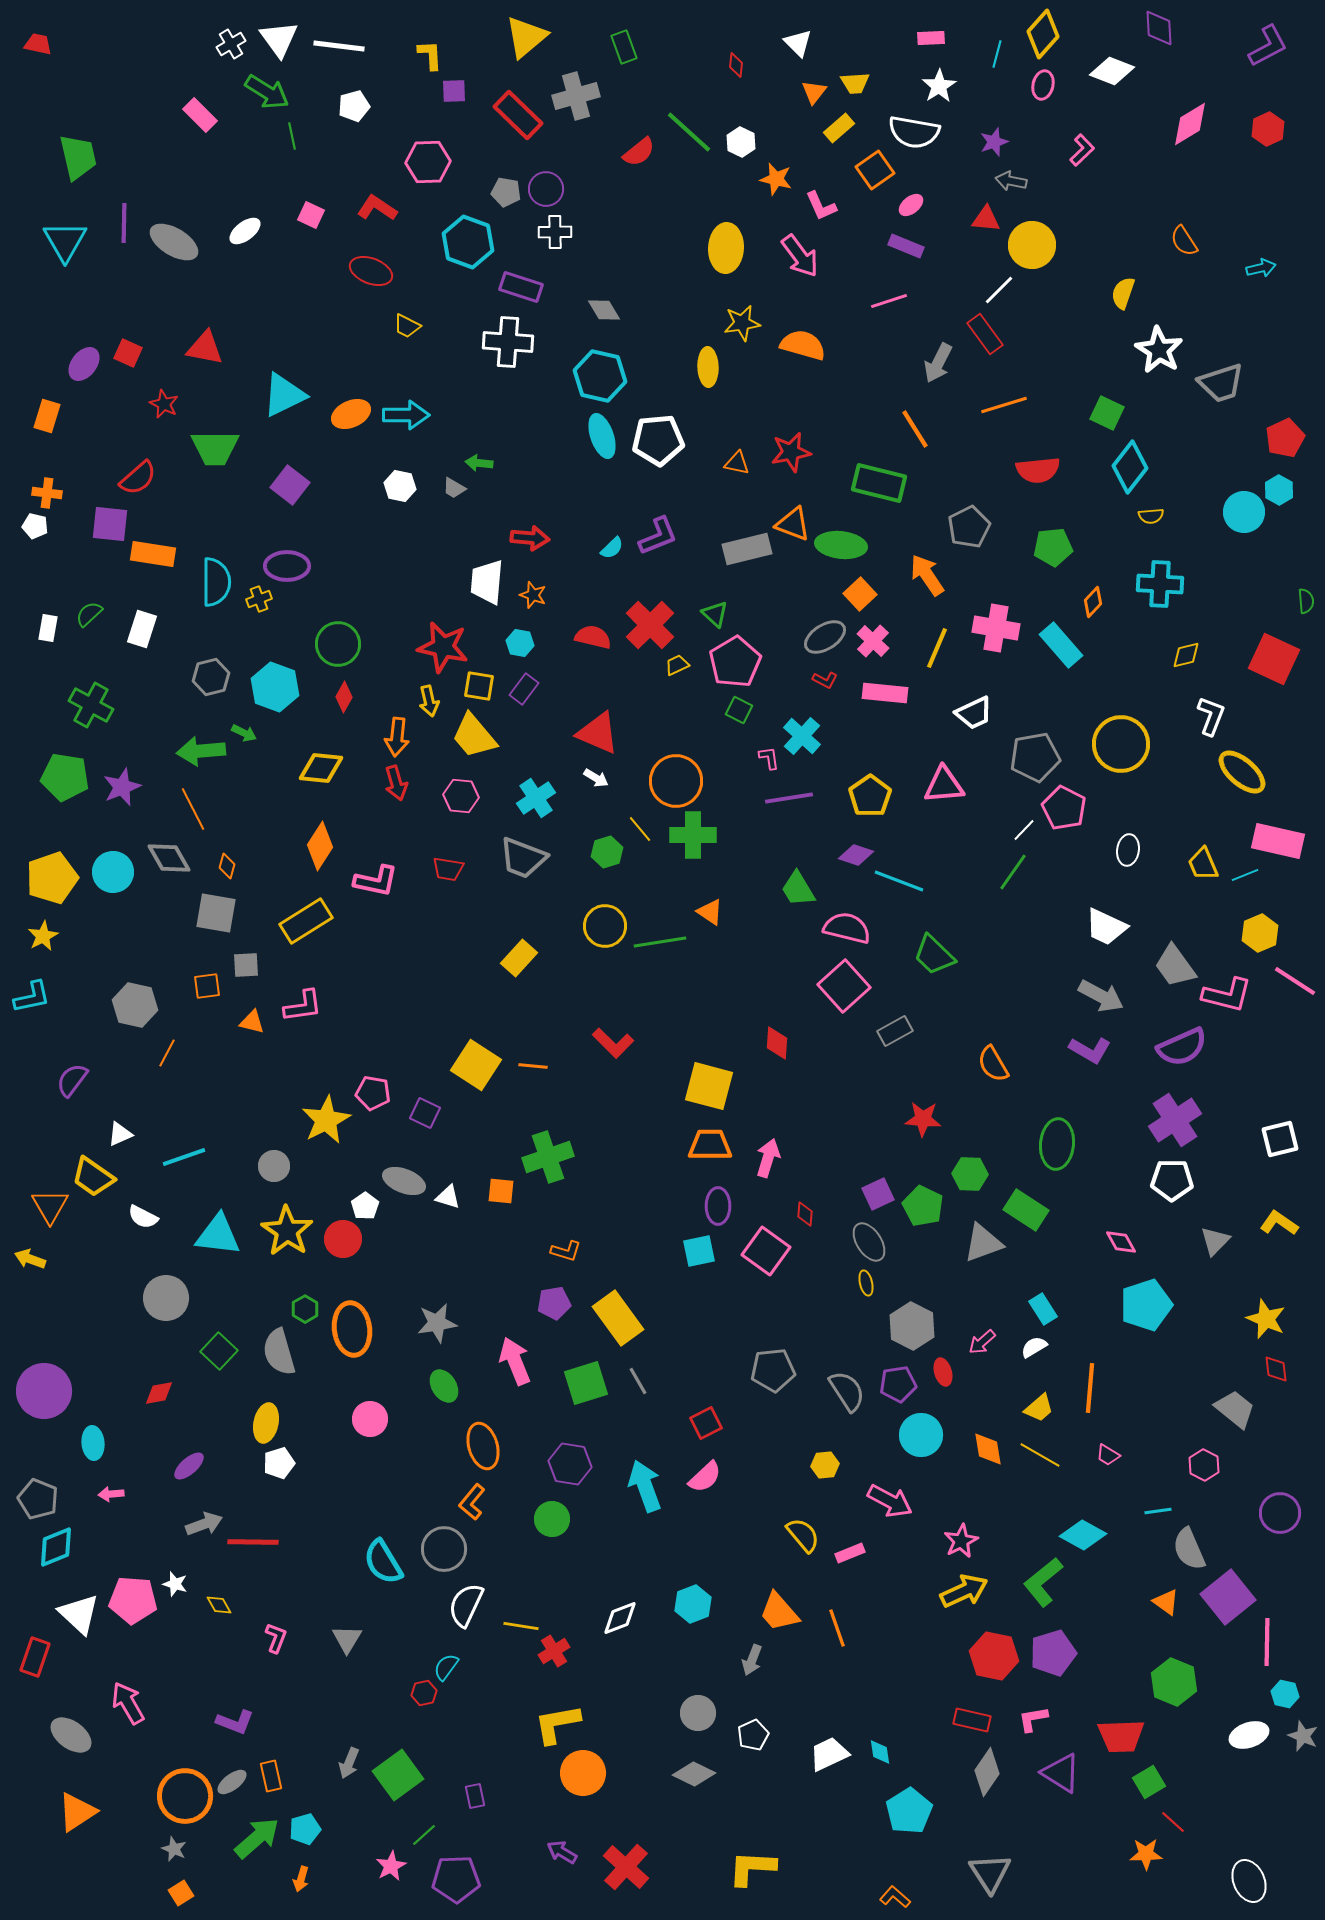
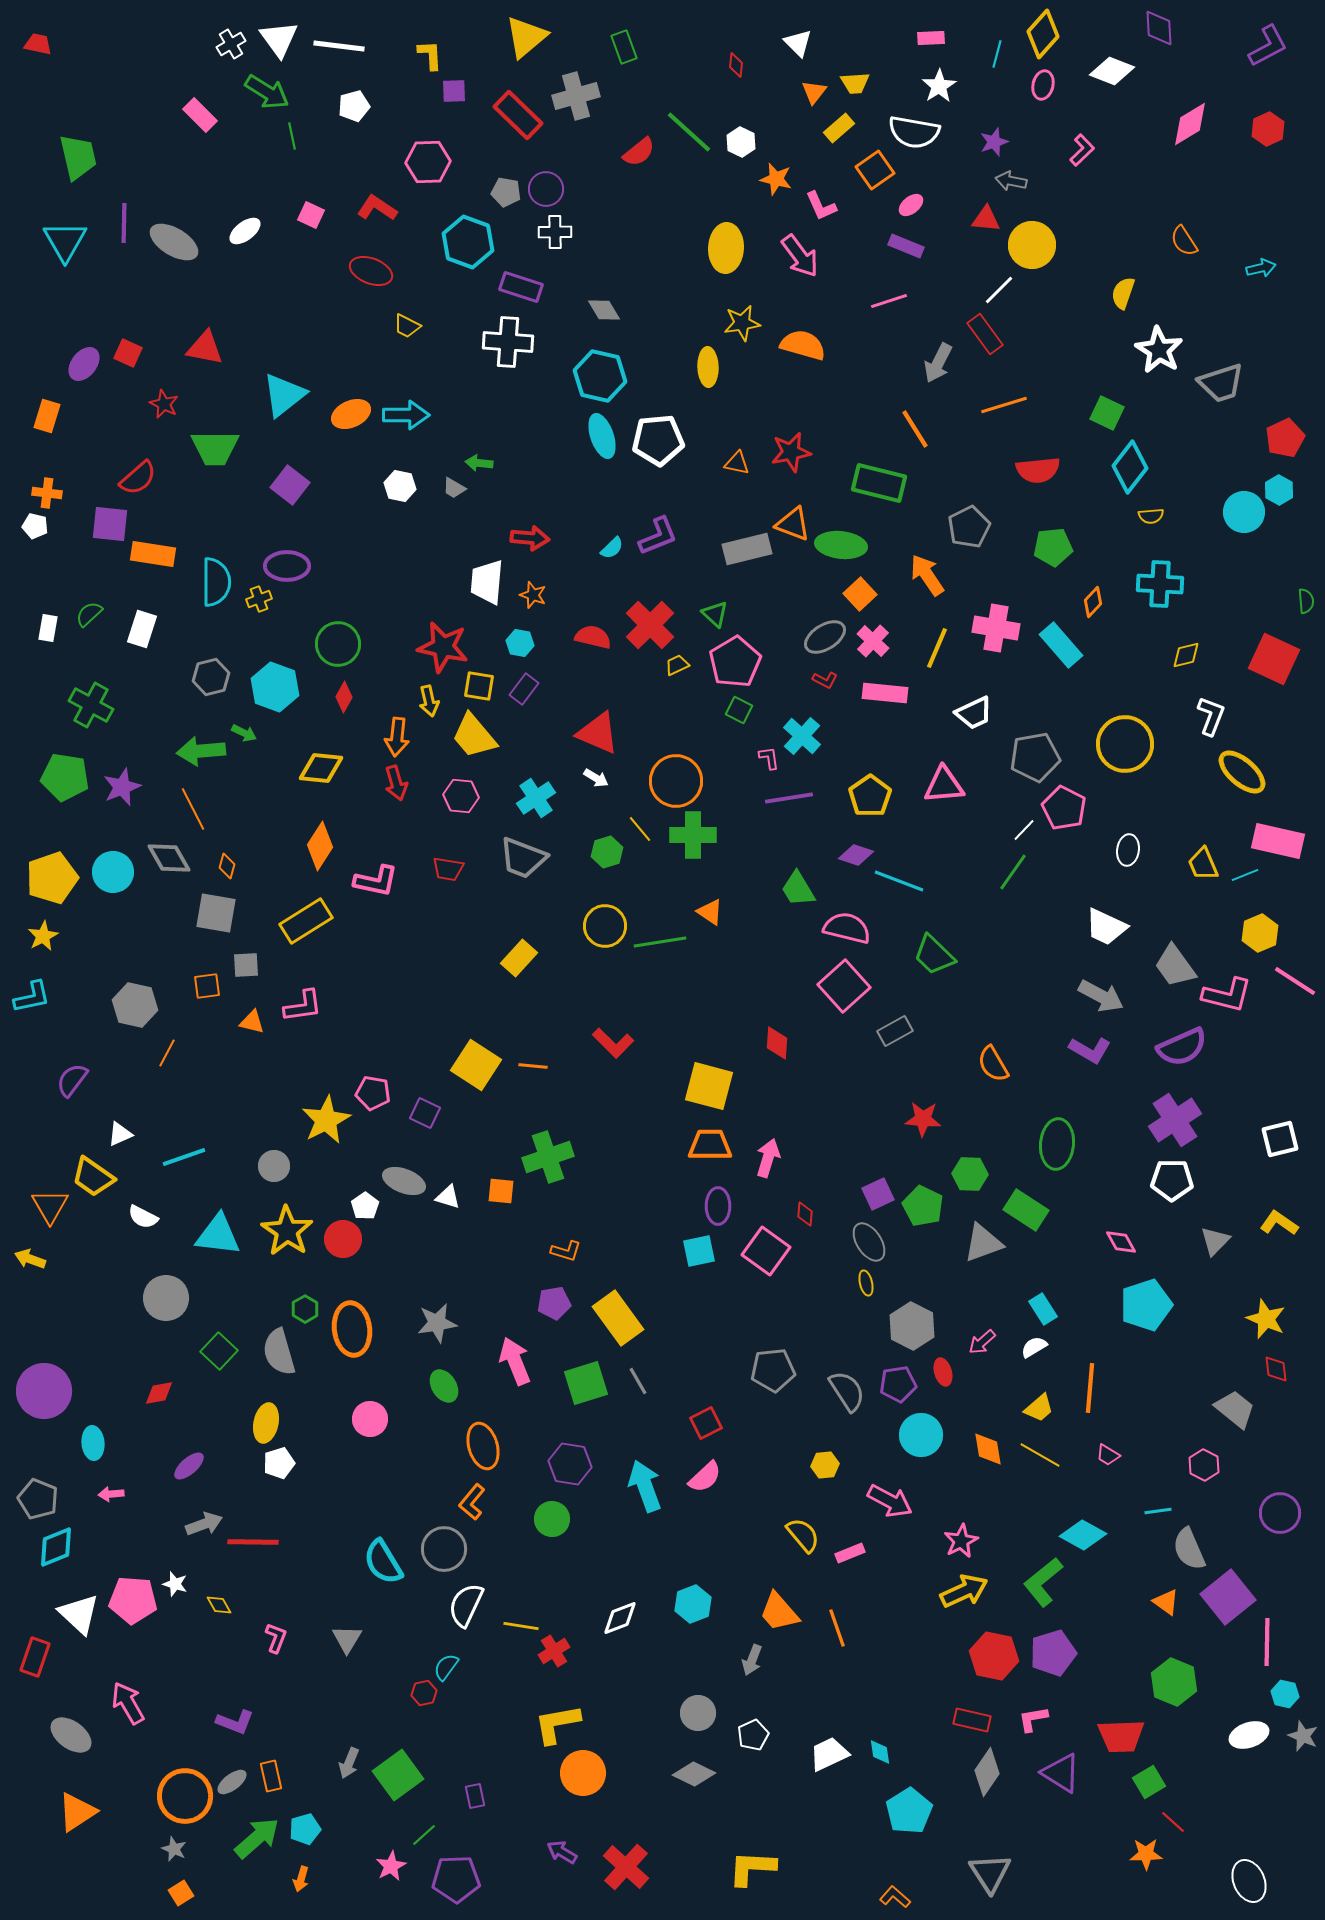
cyan triangle at (284, 395): rotated 12 degrees counterclockwise
yellow circle at (1121, 744): moved 4 px right
